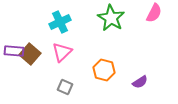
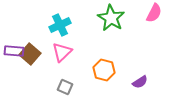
cyan cross: moved 3 px down
